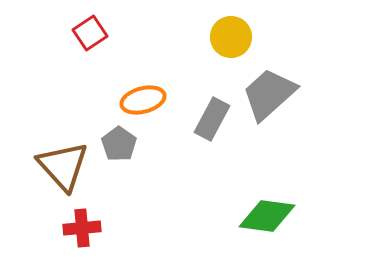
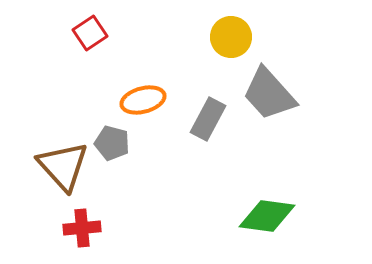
gray trapezoid: rotated 90 degrees counterclockwise
gray rectangle: moved 4 px left
gray pentagon: moved 7 px left, 1 px up; rotated 20 degrees counterclockwise
